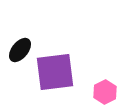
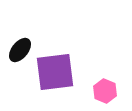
pink hexagon: moved 1 px up; rotated 10 degrees counterclockwise
